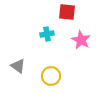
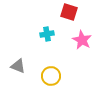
red square: moved 2 px right; rotated 12 degrees clockwise
pink star: moved 1 px right
gray triangle: rotated 14 degrees counterclockwise
